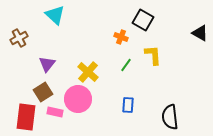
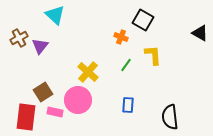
purple triangle: moved 7 px left, 18 px up
pink circle: moved 1 px down
